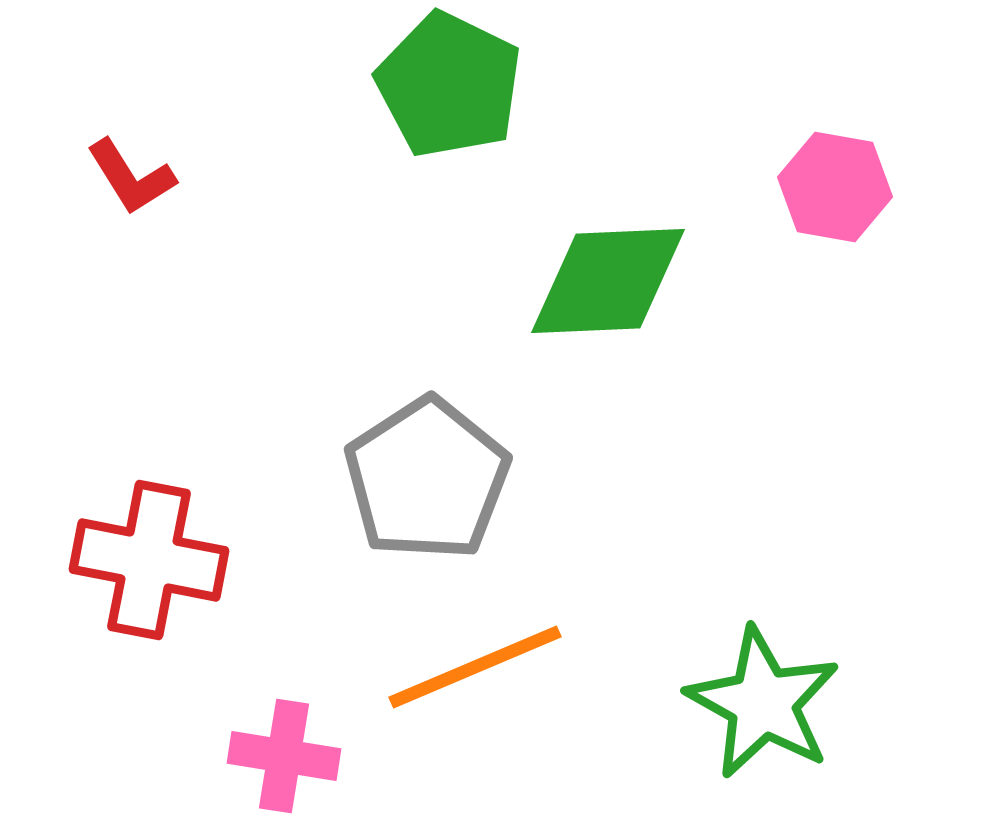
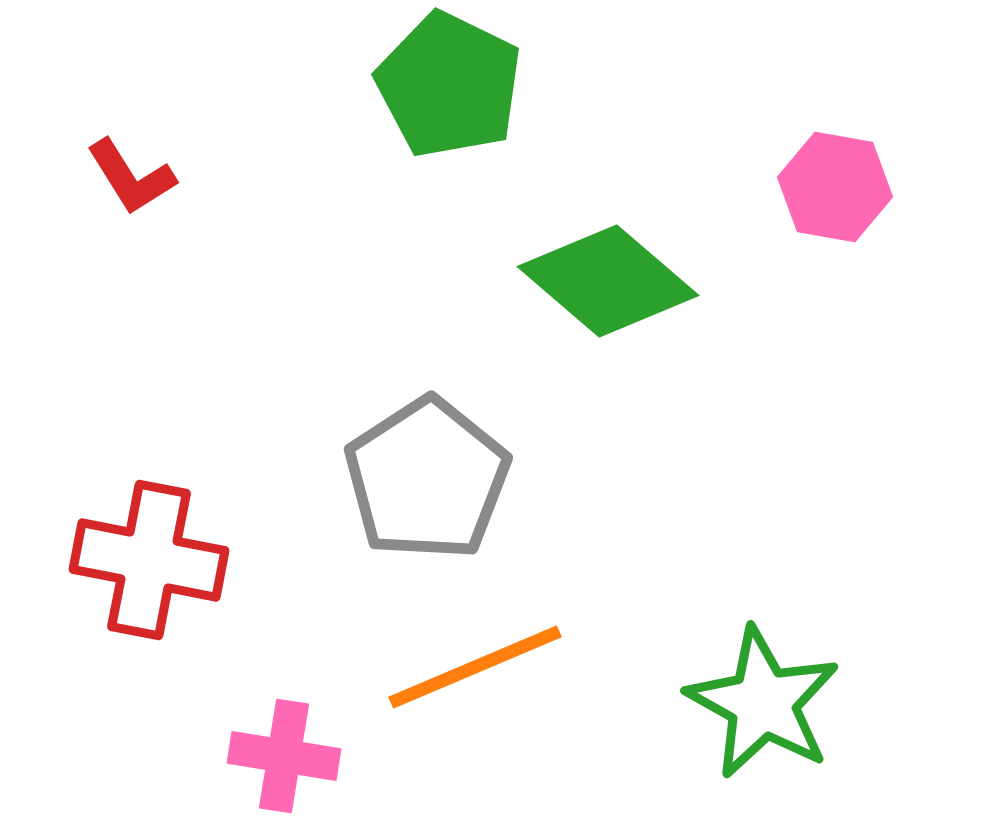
green diamond: rotated 43 degrees clockwise
